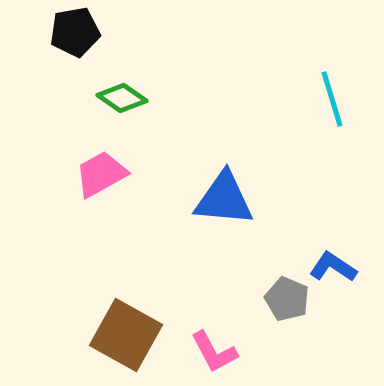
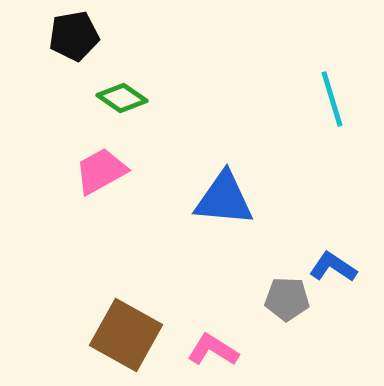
black pentagon: moved 1 px left, 4 px down
pink trapezoid: moved 3 px up
gray pentagon: rotated 21 degrees counterclockwise
pink L-shape: moved 1 px left, 2 px up; rotated 150 degrees clockwise
